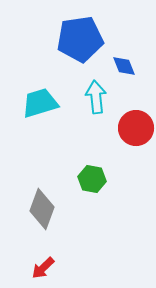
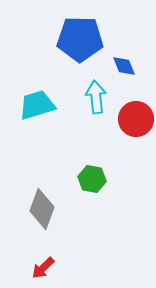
blue pentagon: rotated 9 degrees clockwise
cyan trapezoid: moved 3 px left, 2 px down
red circle: moved 9 px up
